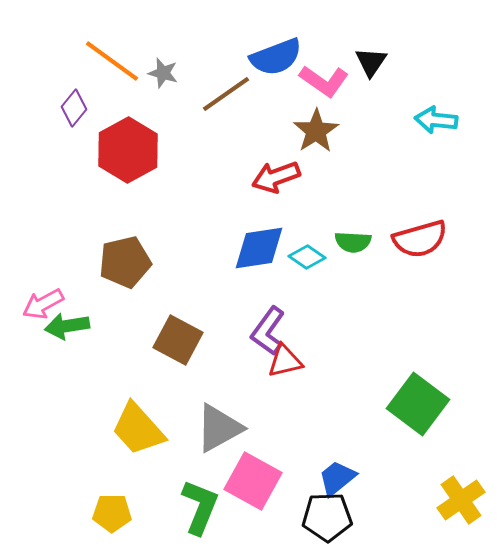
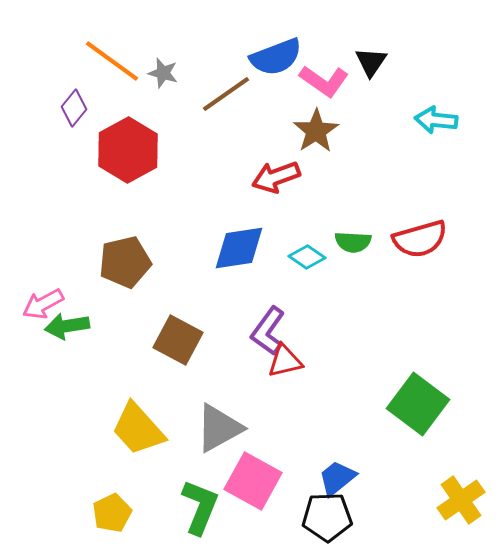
blue diamond: moved 20 px left
yellow pentagon: rotated 27 degrees counterclockwise
